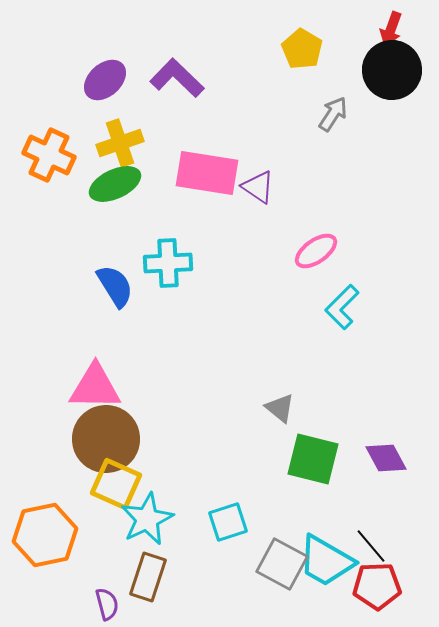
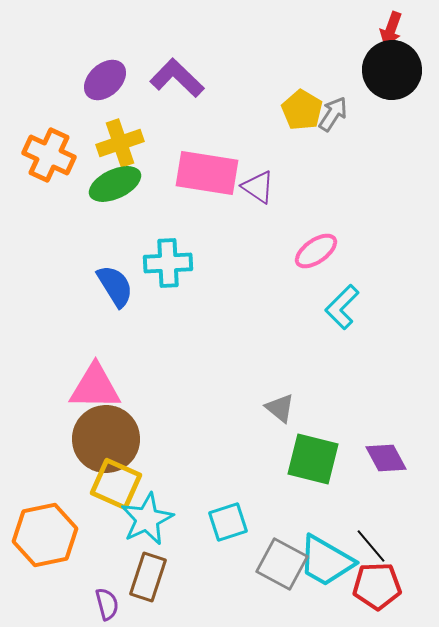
yellow pentagon: moved 61 px down
